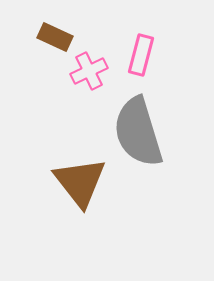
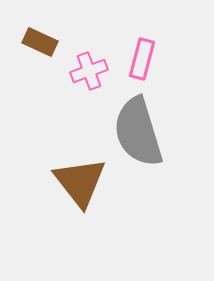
brown rectangle: moved 15 px left, 5 px down
pink rectangle: moved 1 px right, 4 px down
pink cross: rotated 6 degrees clockwise
